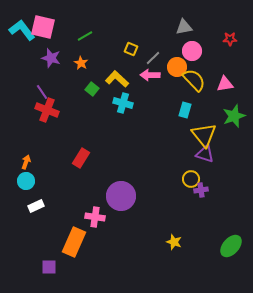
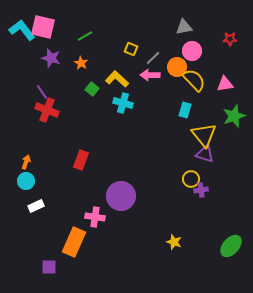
red rectangle: moved 2 px down; rotated 12 degrees counterclockwise
